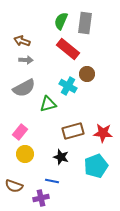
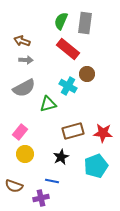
black star: rotated 28 degrees clockwise
